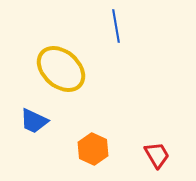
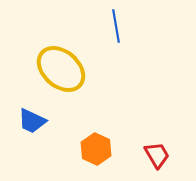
blue trapezoid: moved 2 px left
orange hexagon: moved 3 px right
